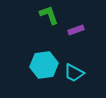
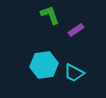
green L-shape: moved 1 px right
purple rectangle: rotated 14 degrees counterclockwise
